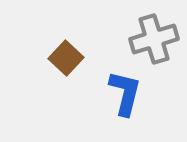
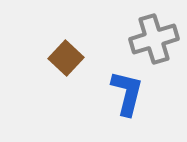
blue L-shape: moved 2 px right
